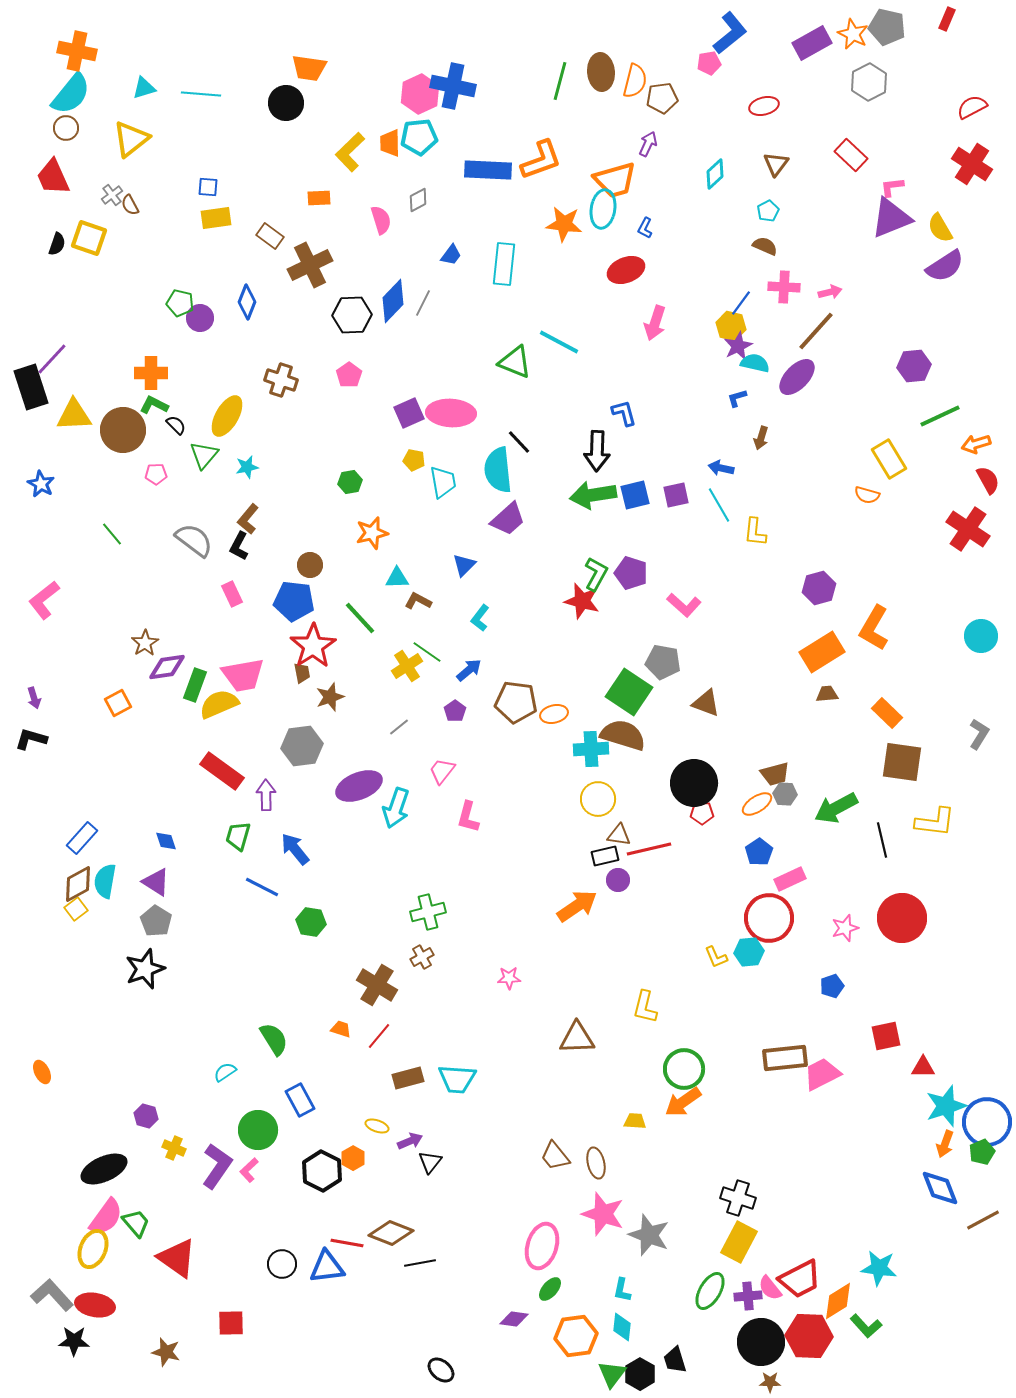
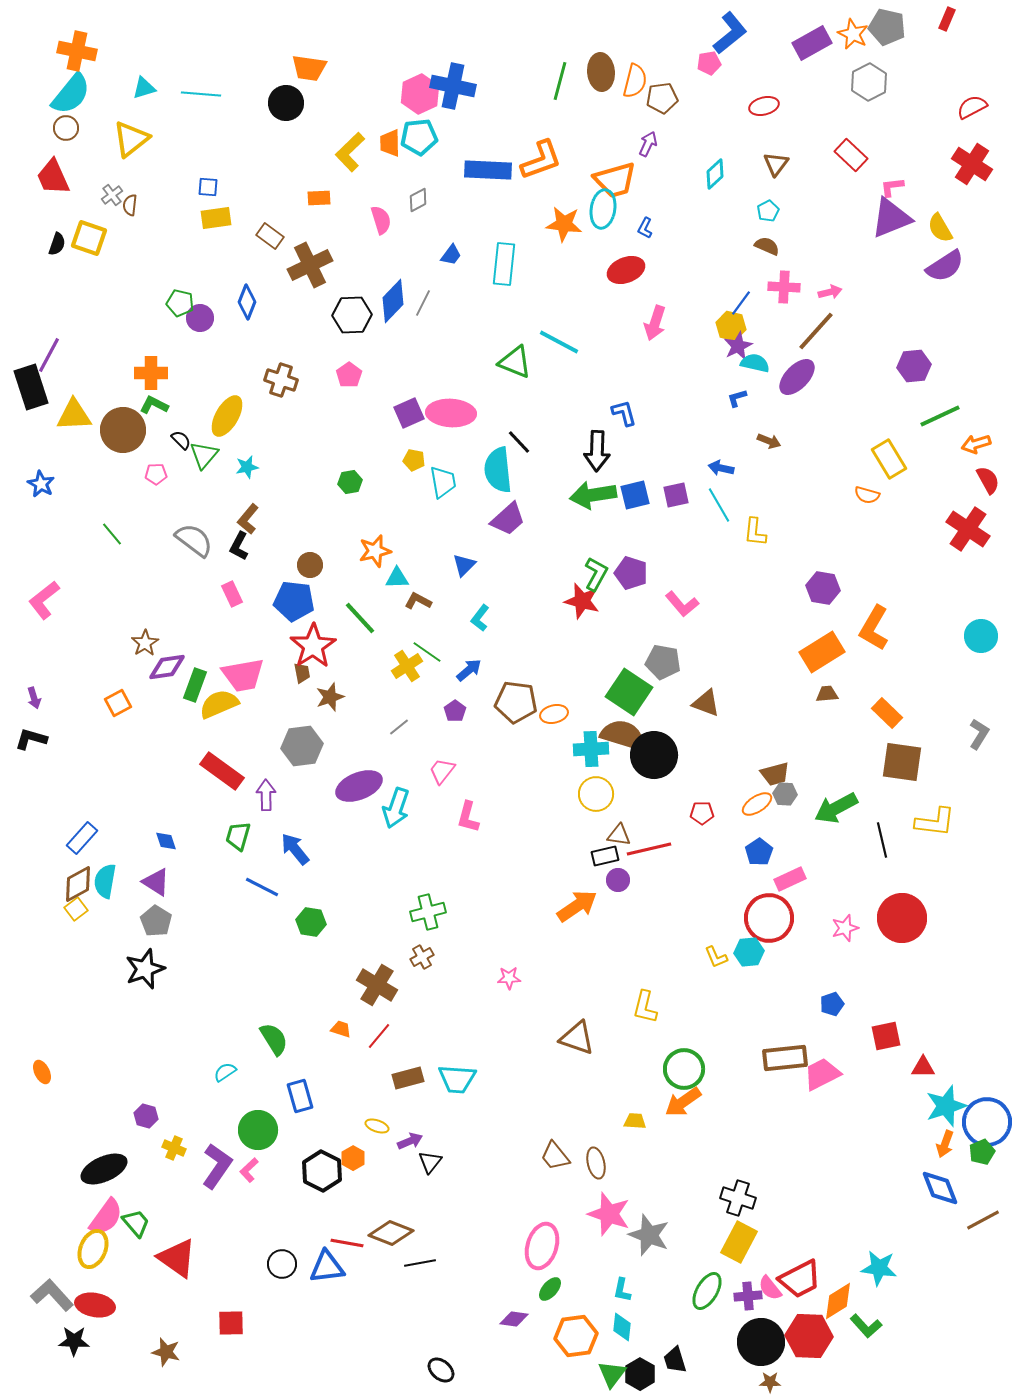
brown semicircle at (130, 205): rotated 35 degrees clockwise
brown semicircle at (765, 246): moved 2 px right
purple line at (52, 359): moved 3 px left, 4 px up; rotated 15 degrees counterclockwise
black semicircle at (176, 425): moved 5 px right, 15 px down
brown arrow at (761, 438): moved 8 px right, 3 px down; rotated 85 degrees counterclockwise
orange star at (372, 533): moved 3 px right, 18 px down
purple hexagon at (819, 588): moved 4 px right; rotated 24 degrees clockwise
pink L-shape at (684, 605): moved 2 px left, 1 px up; rotated 8 degrees clockwise
black circle at (694, 783): moved 40 px left, 28 px up
yellow circle at (598, 799): moved 2 px left, 5 px up
blue pentagon at (832, 986): moved 18 px down
brown triangle at (577, 1038): rotated 21 degrees clockwise
blue rectangle at (300, 1100): moved 4 px up; rotated 12 degrees clockwise
pink star at (603, 1214): moved 6 px right
green ellipse at (710, 1291): moved 3 px left
